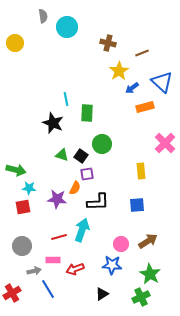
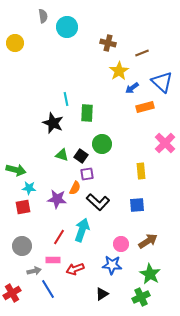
black L-shape: rotated 45 degrees clockwise
red line: rotated 42 degrees counterclockwise
